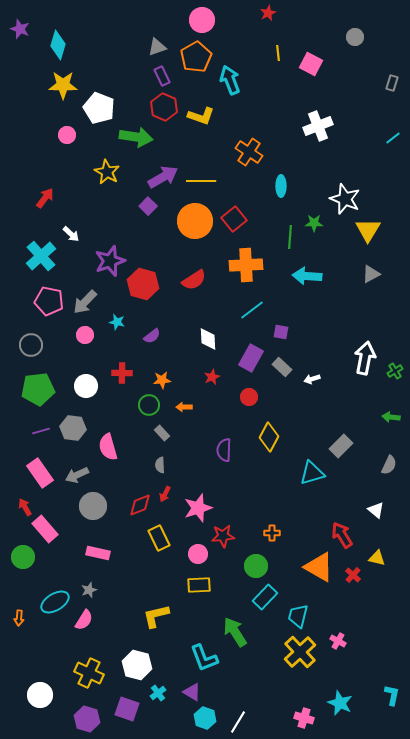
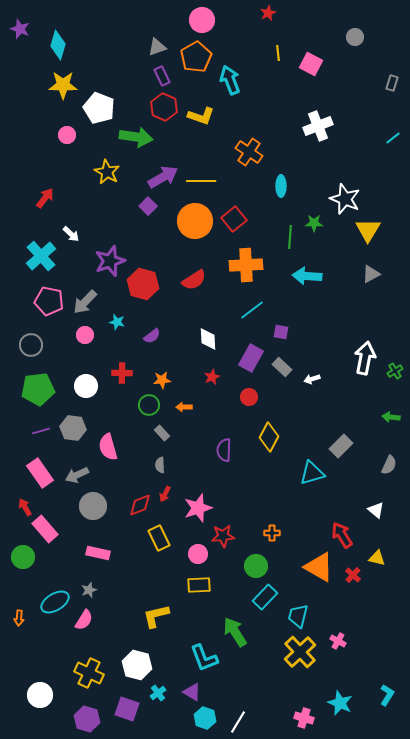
cyan L-shape at (392, 695): moved 5 px left; rotated 20 degrees clockwise
